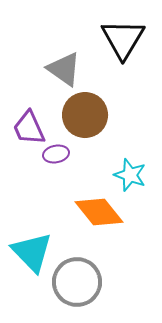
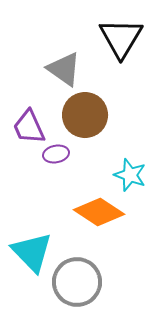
black triangle: moved 2 px left, 1 px up
purple trapezoid: moved 1 px up
orange diamond: rotated 18 degrees counterclockwise
